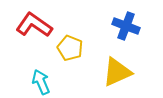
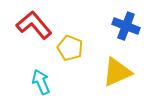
red L-shape: rotated 15 degrees clockwise
